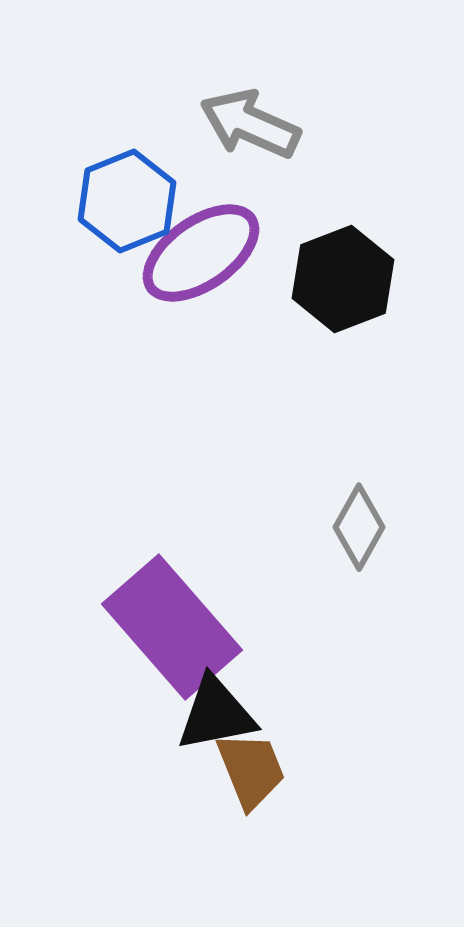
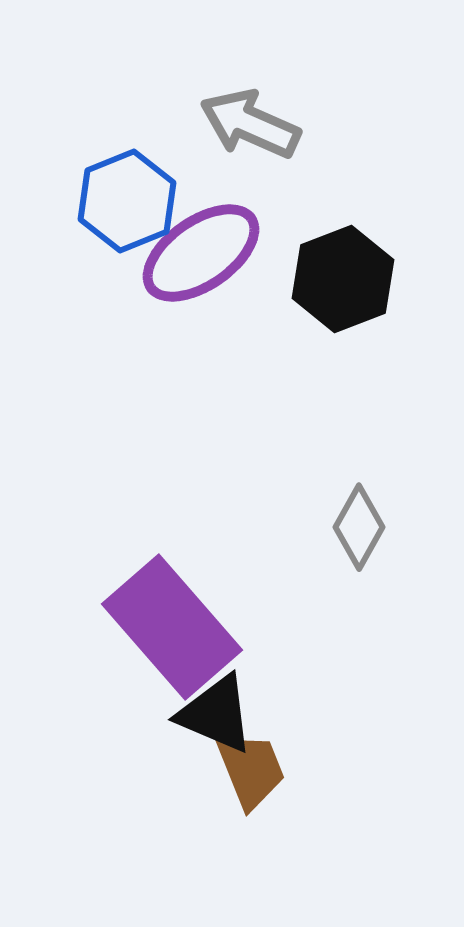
black triangle: rotated 34 degrees clockwise
